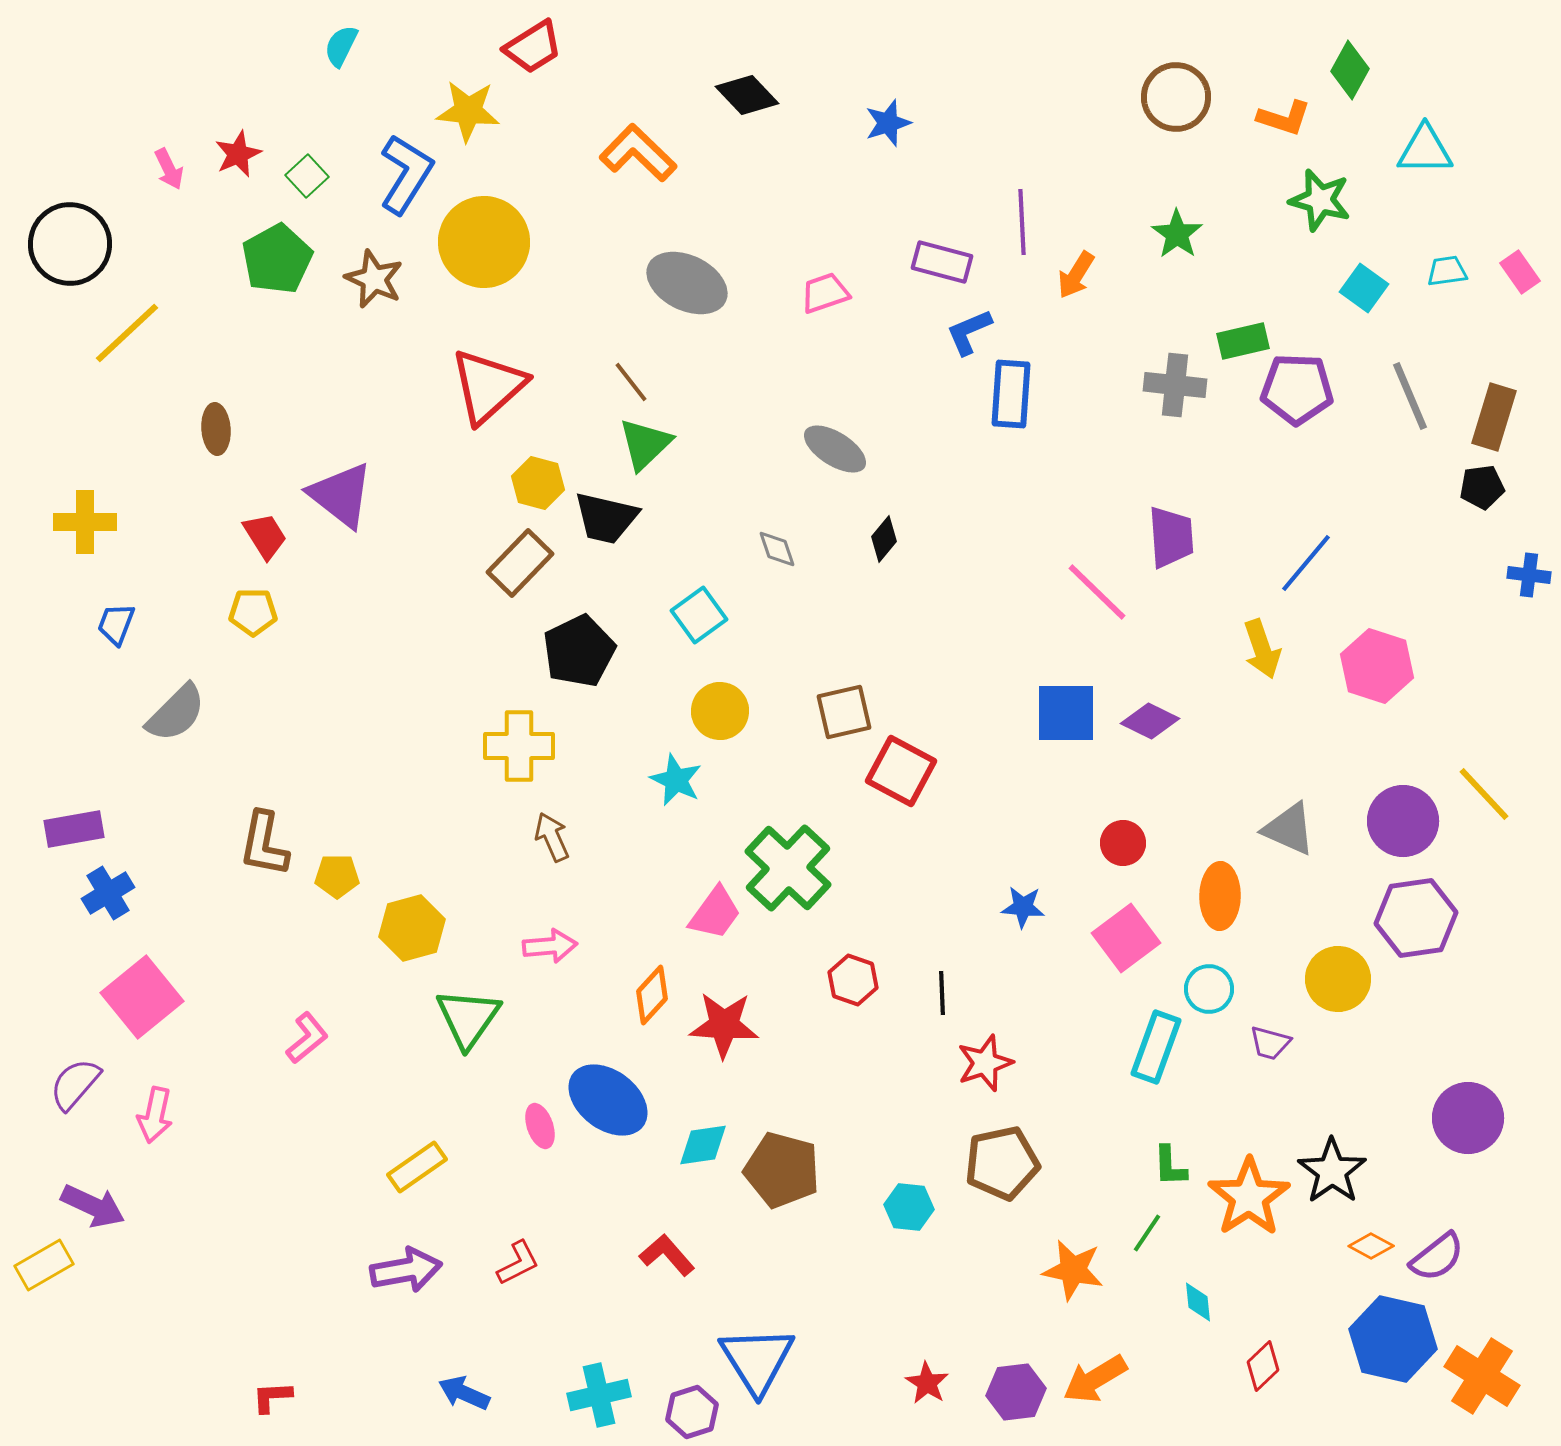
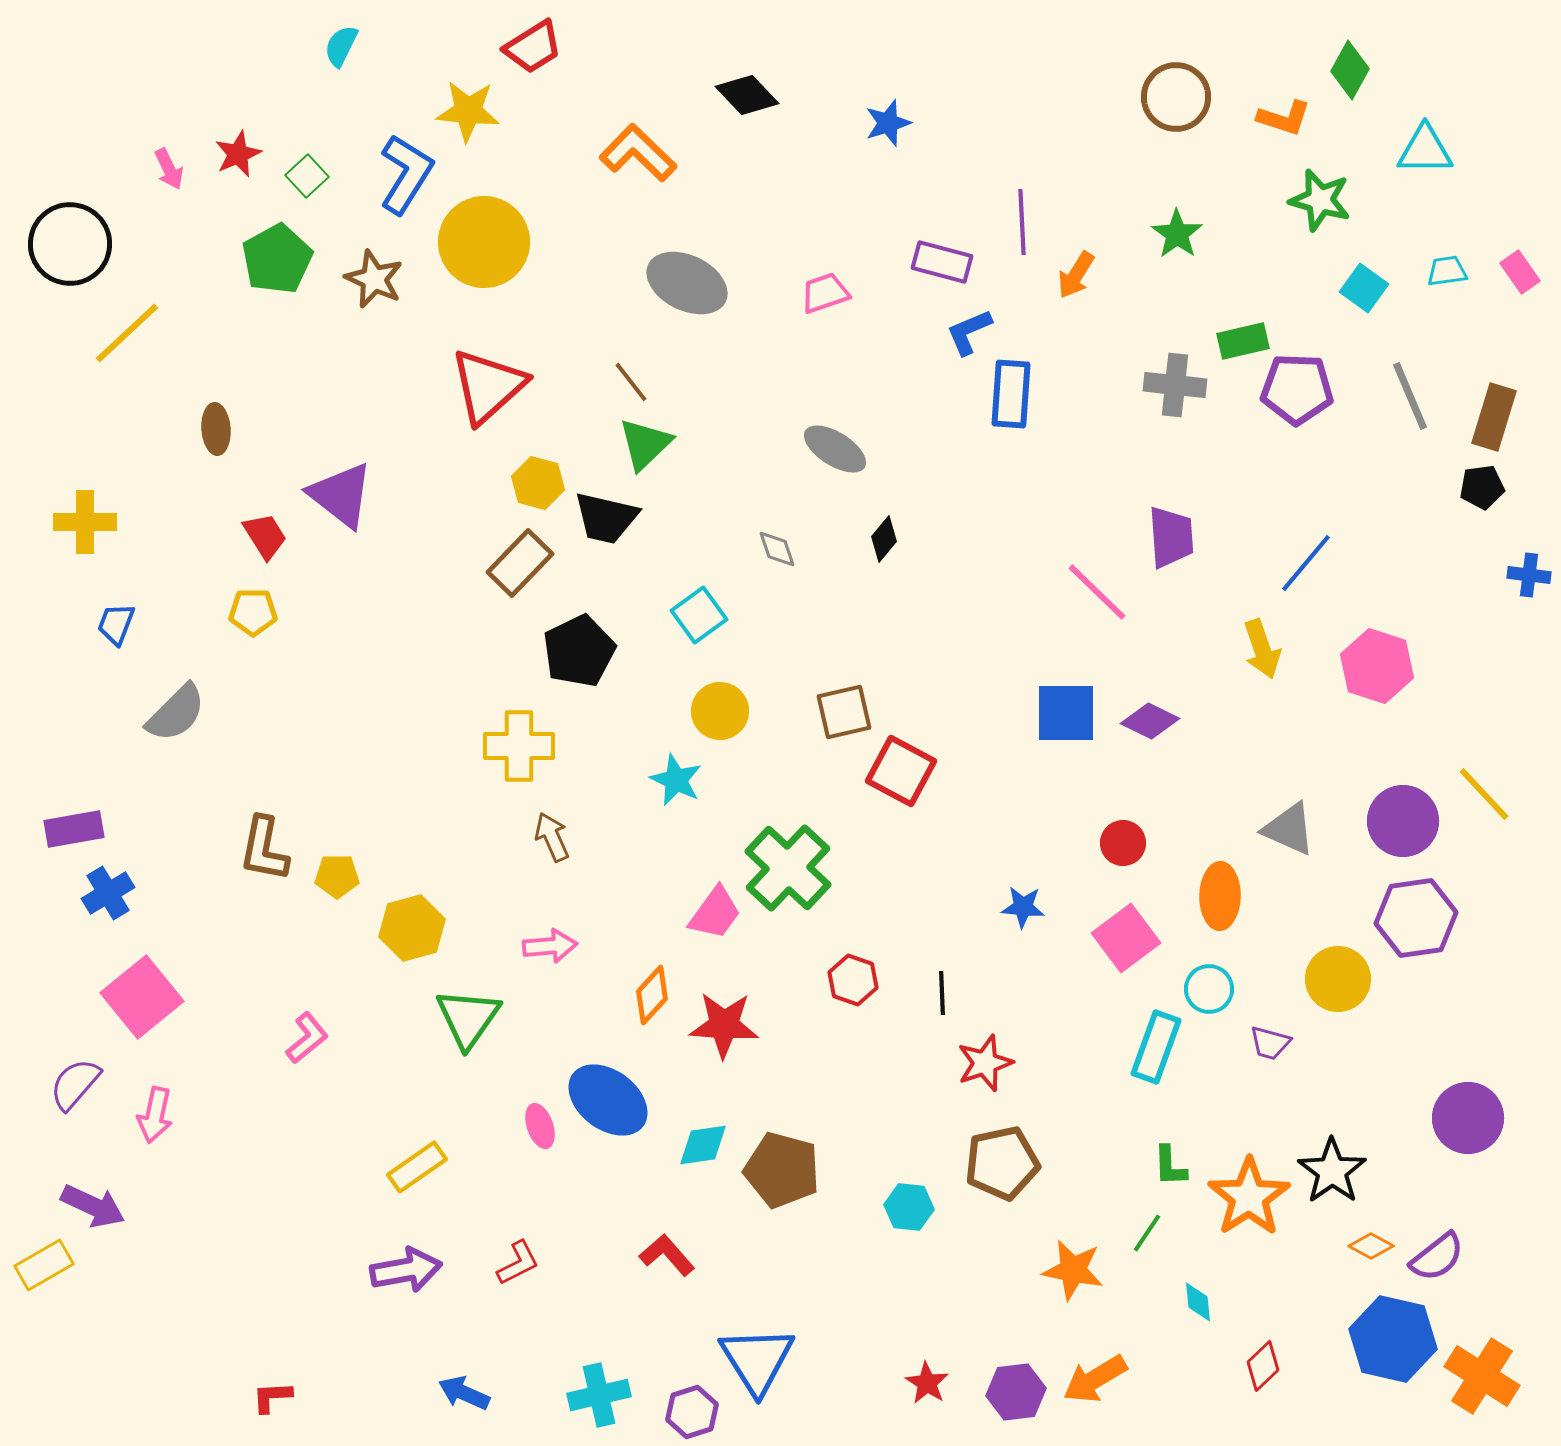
brown L-shape at (264, 844): moved 5 px down
